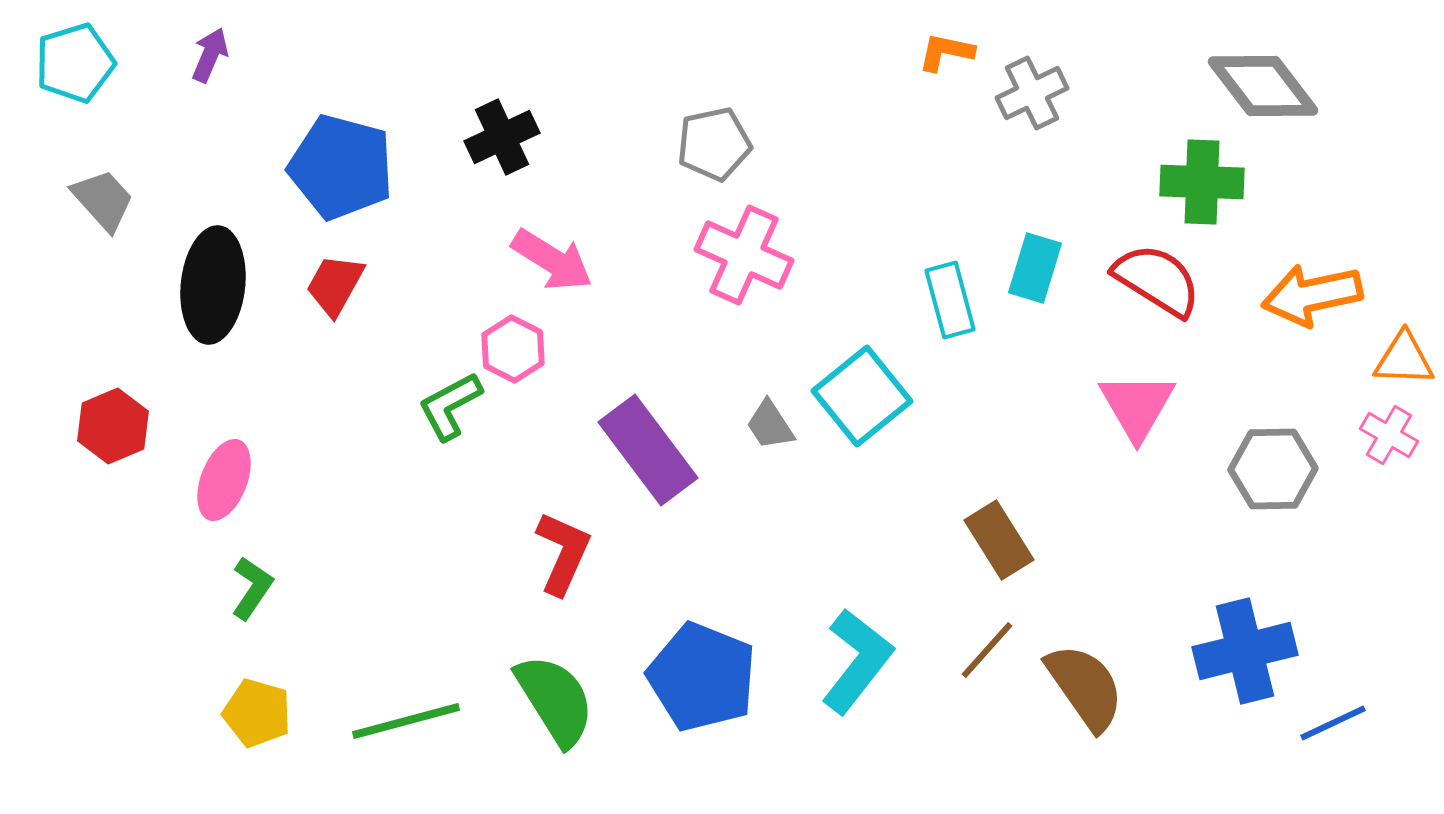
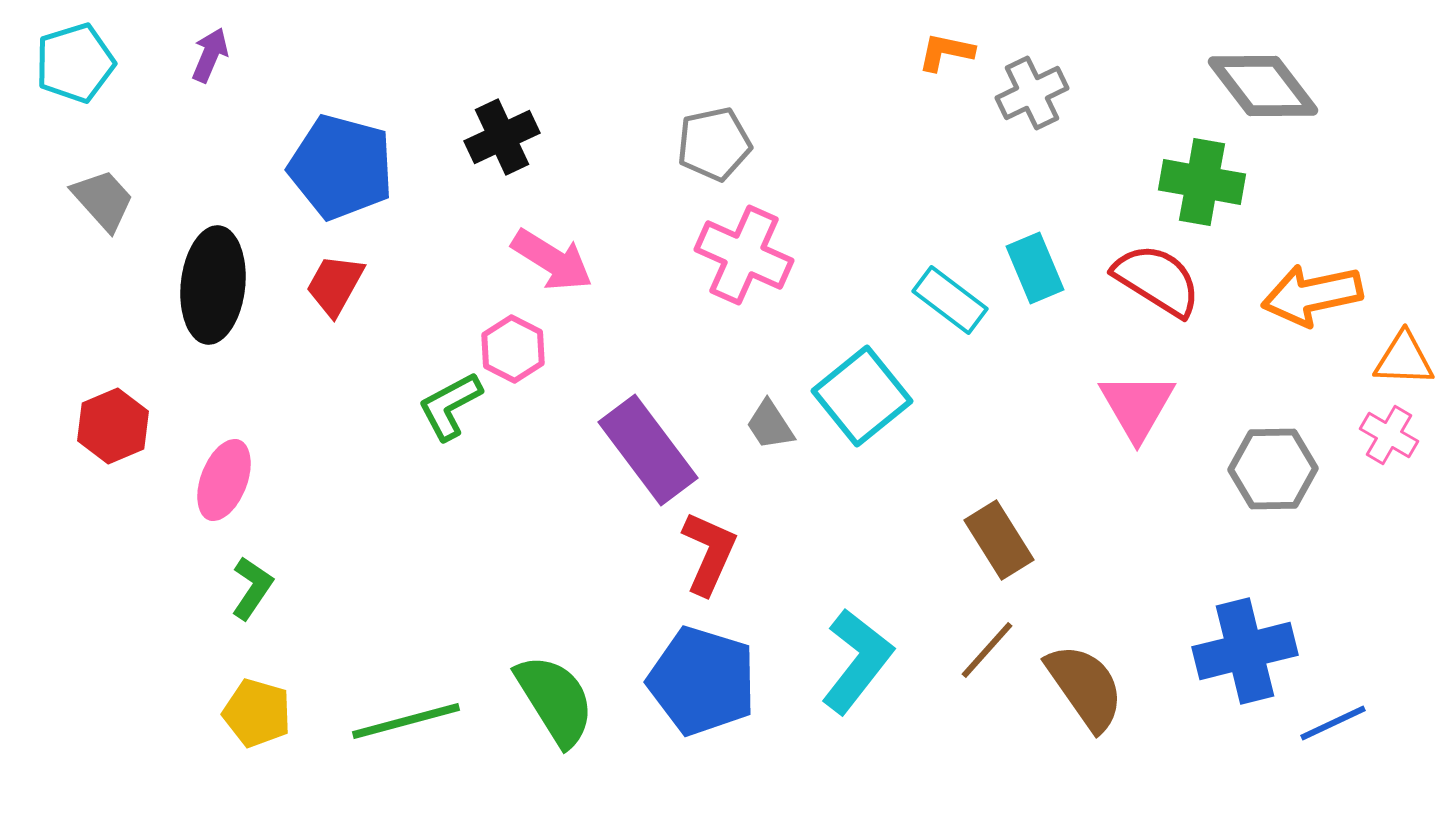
green cross at (1202, 182): rotated 8 degrees clockwise
cyan rectangle at (1035, 268): rotated 40 degrees counterclockwise
cyan rectangle at (950, 300): rotated 38 degrees counterclockwise
red L-shape at (563, 553): moved 146 px right
blue pentagon at (702, 677): moved 4 px down; rotated 5 degrees counterclockwise
